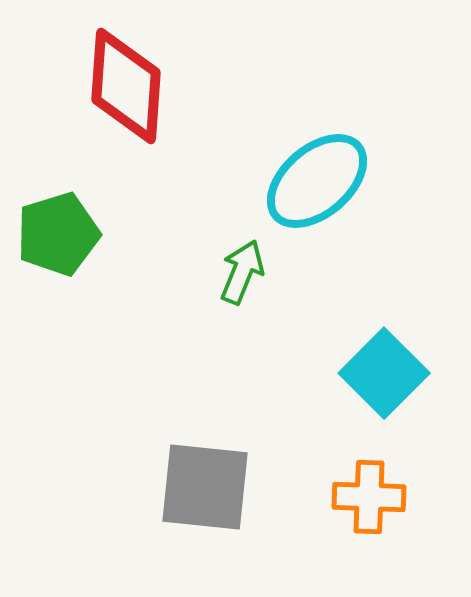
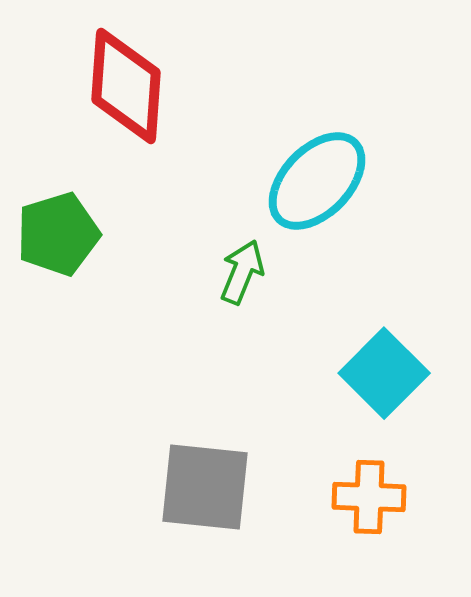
cyan ellipse: rotated 5 degrees counterclockwise
